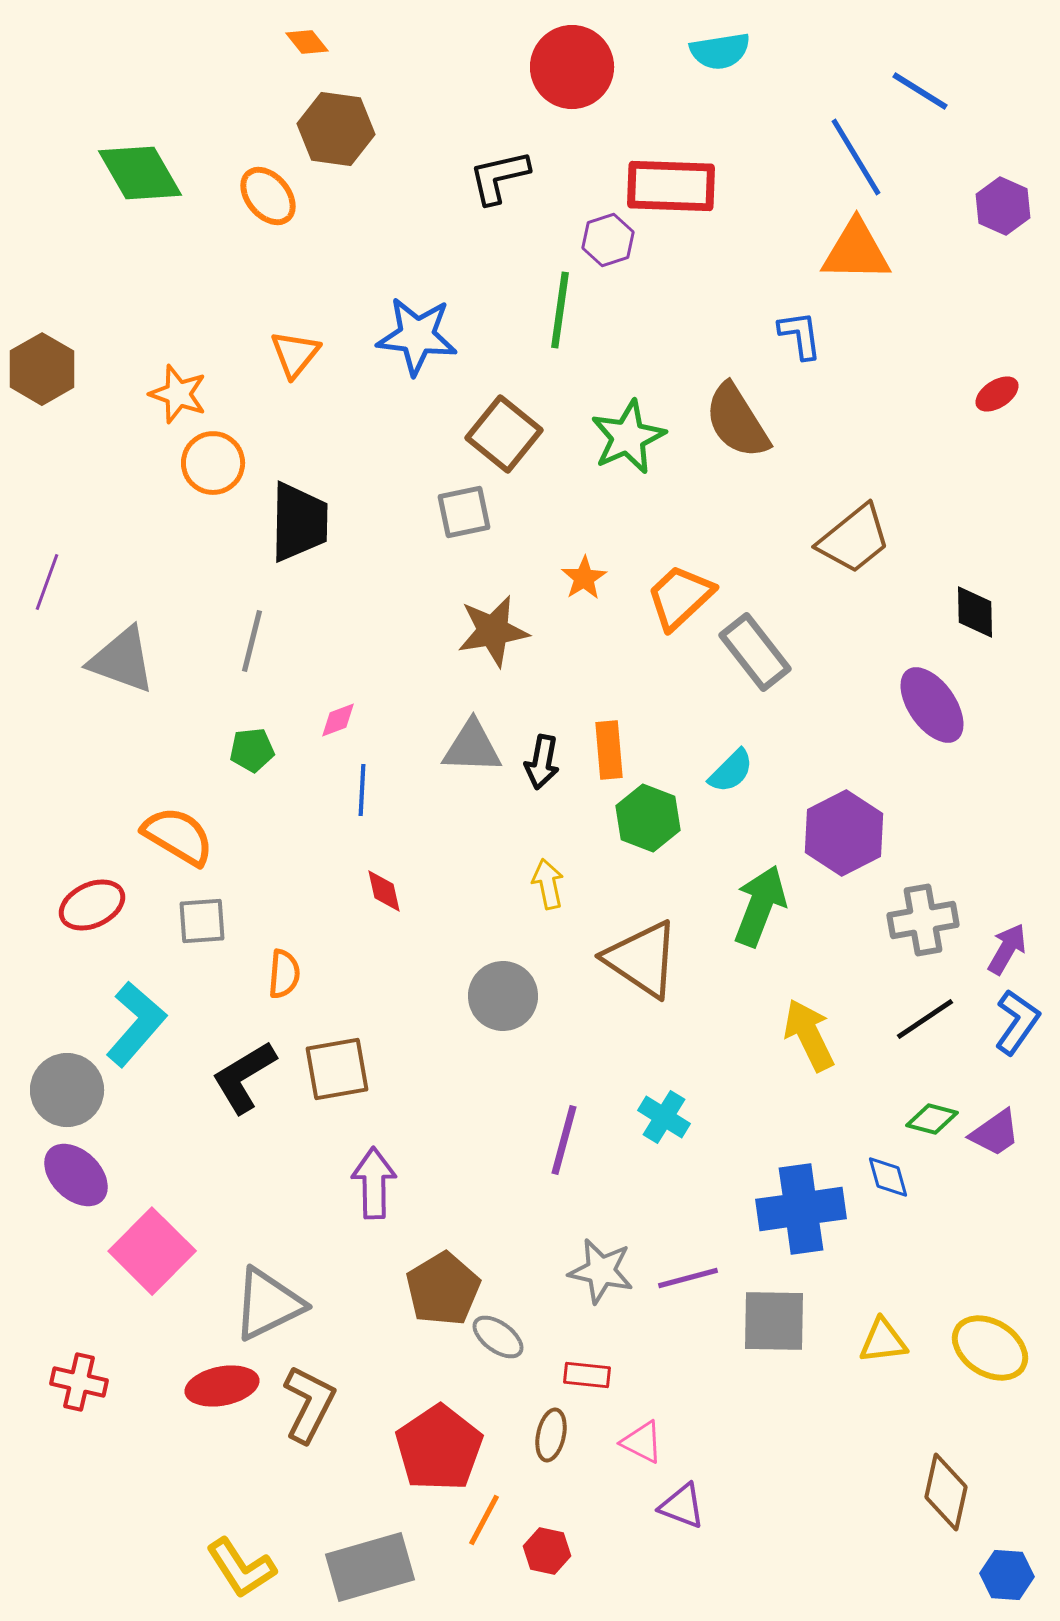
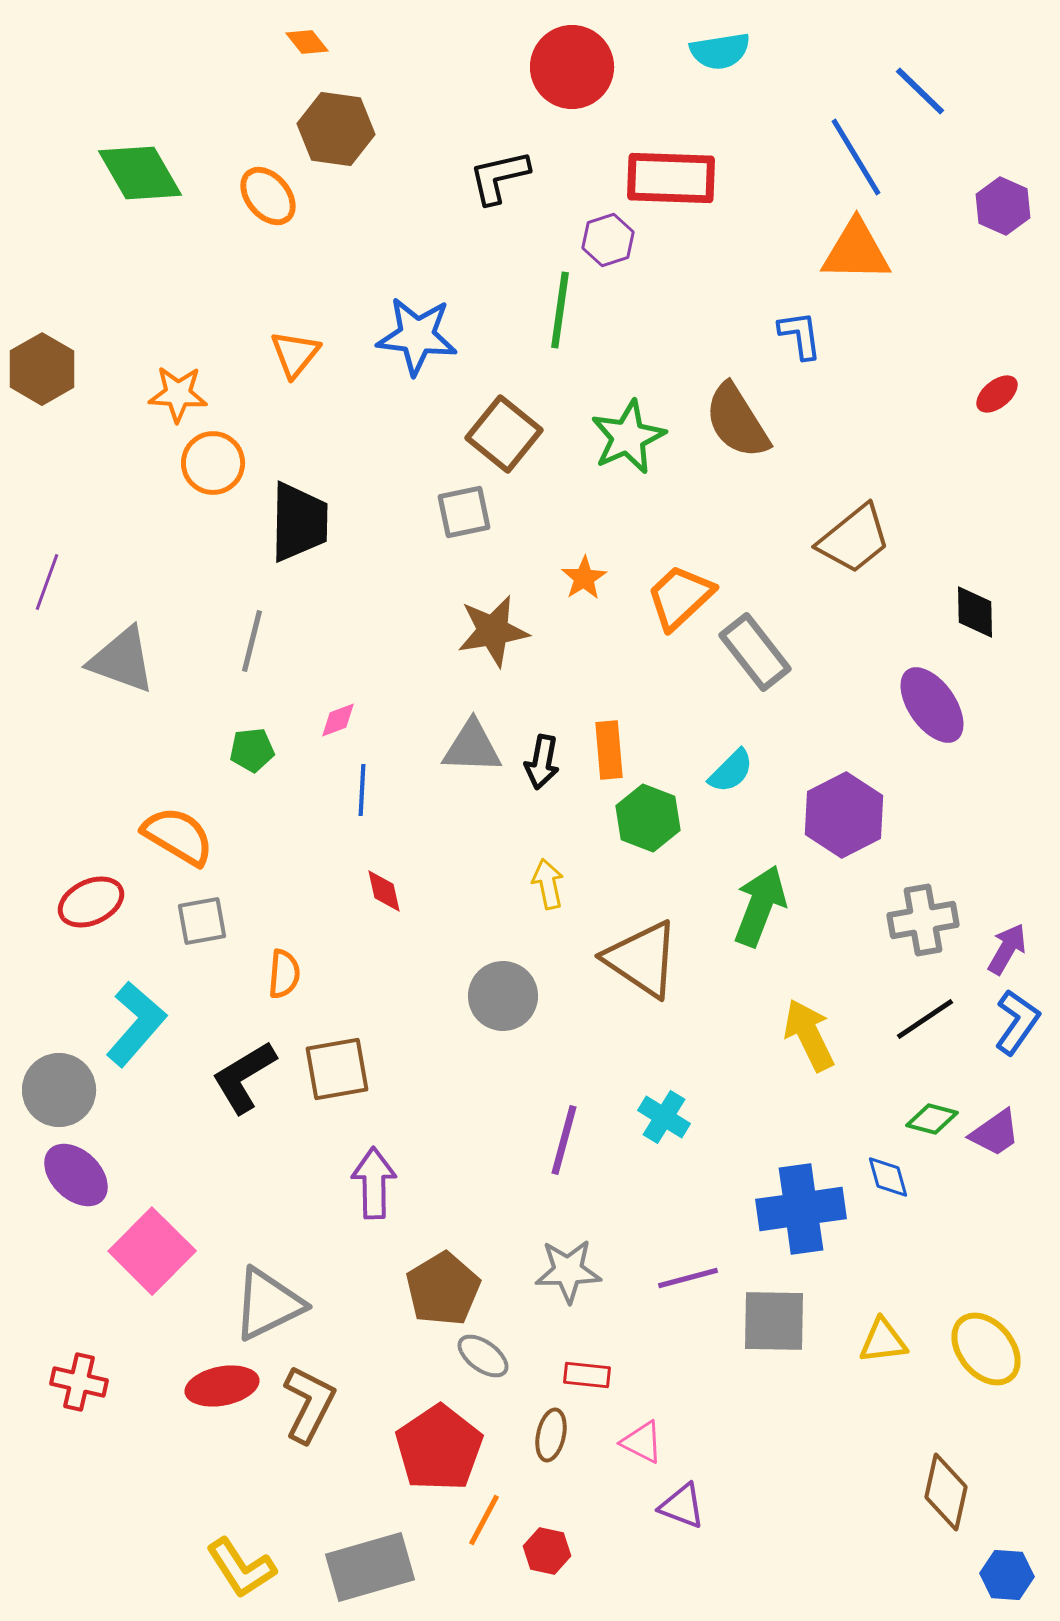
blue line at (920, 91): rotated 12 degrees clockwise
red rectangle at (671, 186): moved 8 px up
orange star at (178, 394): rotated 16 degrees counterclockwise
red ellipse at (997, 394): rotated 6 degrees counterclockwise
purple hexagon at (844, 833): moved 18 px up
red ellipse at (92, 905): moved 1 px left, 3 px up
gray square at (202, 921): rotated 6 degrees counterclockwise
gray circle at (67, 1090): moved 8 px left
gray star at (601, 1271): moved 33 px left; rotated 14 degrees counterclockwise
gray ellipse at (498, 1337): moved 15 px left, 19 px down
yellow ellipse at (990, 1348): moved 4 px left, 1 px down; rotated 18 degrees clockwise
